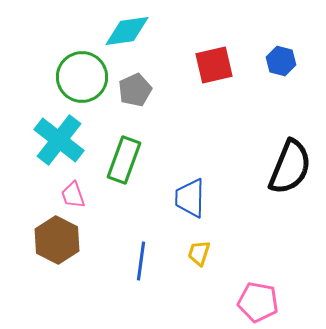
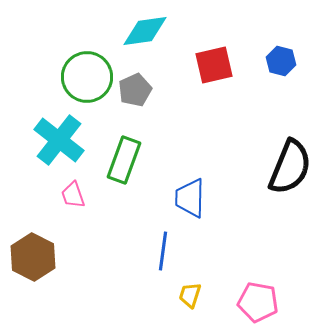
cyan diamond: moved 18 px right
green circle: moved 5 px right
brown hexagon: moved 24 px left, 17 px down
yellow trapezoid: moved 9 px left, 42 px down
blue line: moved 22 px right, 10 px up
